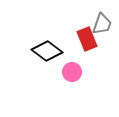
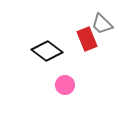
gray trapezoid: rotated 115 degrees clockwise
pink circle: moved 7 px left, 13 px down
